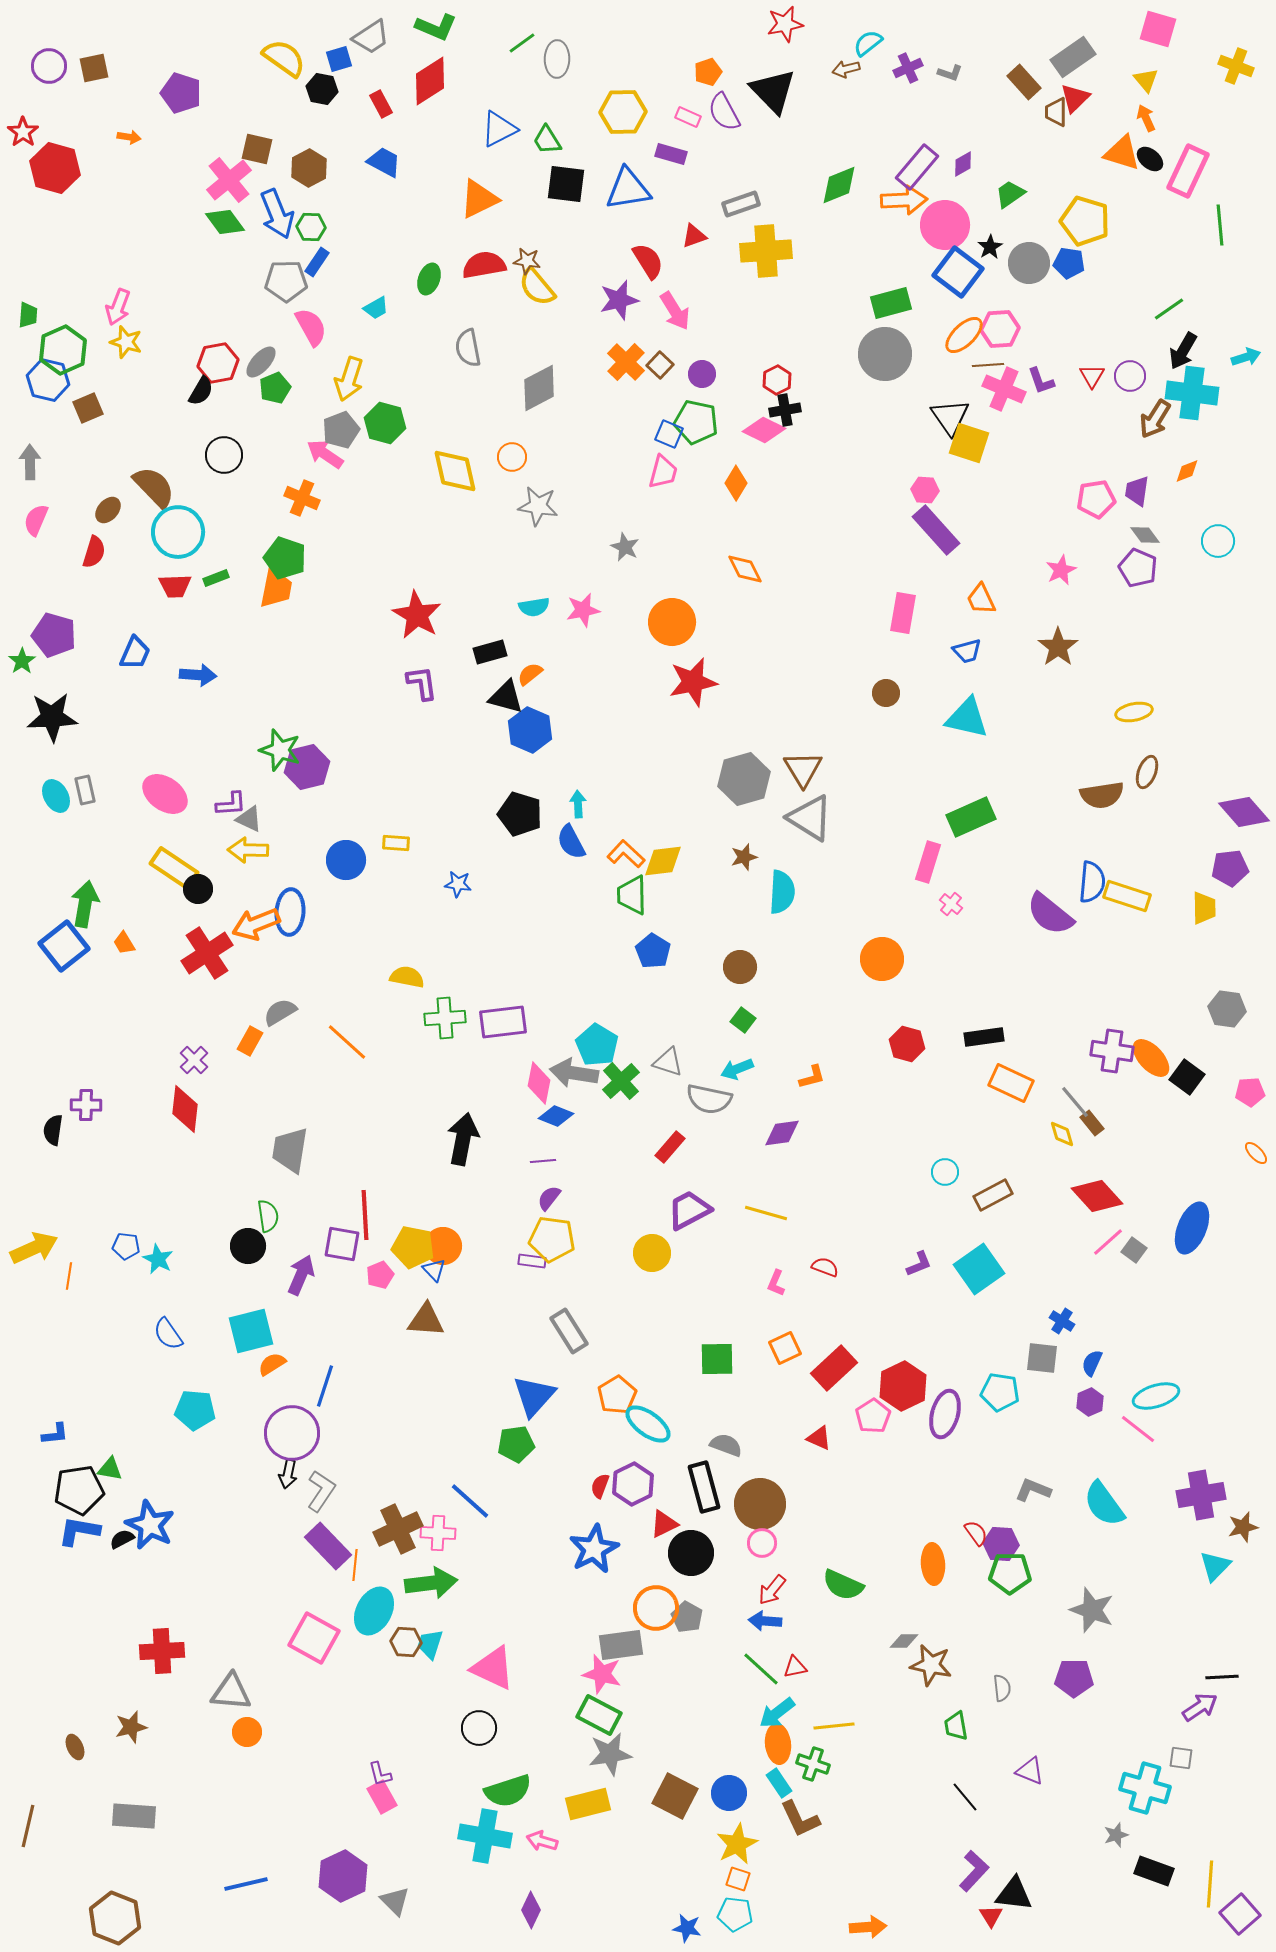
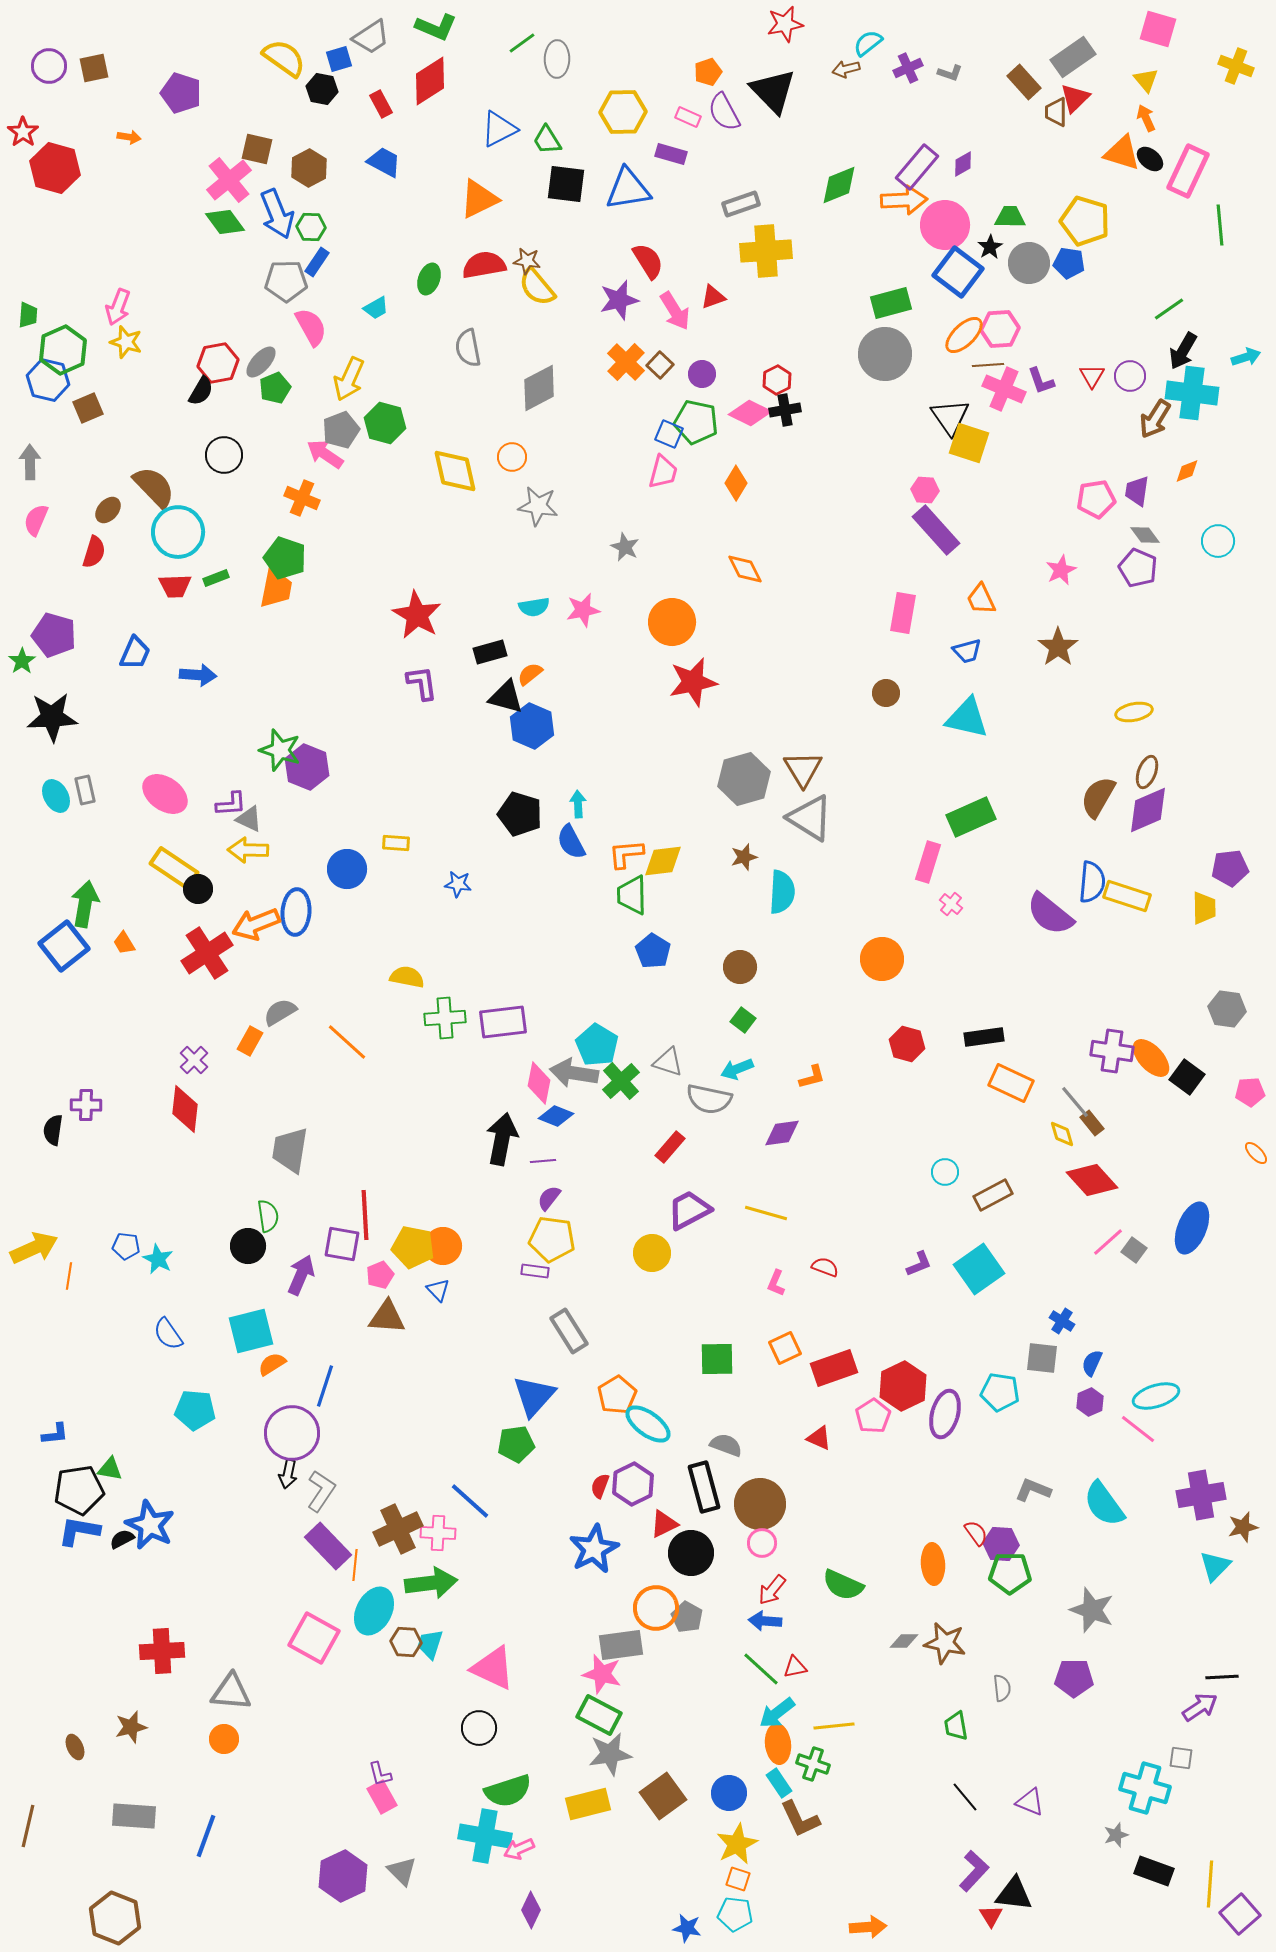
green trapezoid at (1010, 194): moved 23 px down; rotated 36 degrees clockwise
red triangle at (694, 236): moved 19 px right, 61 px down
yellow arrow at (349, 379): rotated 6 degrees clockwise
pink diamond at (764, 430): moved 14 px left, 17 px up
blue hexagon at (530, 730): moved 2 px right, 4 px up
purple hexagon at (307, 767): rotated 24 degrees counterclockwise
brown semicircle at (1102, 795): moved 4 px left, 2 px down; rotated 129 degrees clockwise
purple diamond at (1244, 812): moved 96 px left, 2 px up; rotated 72 degrees counterclockwise
orange L-shape at (626, 854): rotated 48 degrees counterclockwise
blue circle at (346, 860): moved 1 px right, 9 px down
blue ellipse at (290, 912): moved 6 px right
black arrow at (463, 1139): moved 39 px right
red diamond at (1097, 1196): moved 5 px left, 16 px up
purple rectangle at (532, 1261): moved 3 px right, 10 px down
blue triangle at (434, 1270): moved 4 px right, 20 px down
brown triangle at (426, 1320): moved 39 px left, 3 px up
red rectangle at (834, 1368): rotated 24 degrees clockwise
brown star at (931, 1665): moved 14 px right, 22 px up
orange circle at (247, 1732): moved 23 px left, 7 px down
purple triangle at (1030, 1771): moved 31 px down
brown square at (675, 1796): moved 12 px left; rotated 27 degrees clockwise
pink arrow at (542, 1841): moved 23 px left, 8 px down; rotated 40 degrees counterclockwise
blue line at (246, 1884): moved 40 px left, 48 px up; rotated 57 degrees counterclockwise
gray triangle at (395, 1901): moved 7 px right, 30 px up
